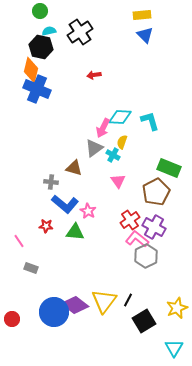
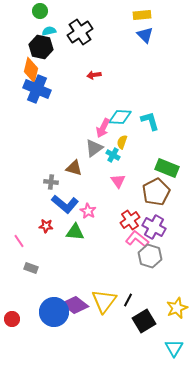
green rectangle: moved 2 px left
gray hexagon: moved 4 px right; rotated 15 degrees counterclockwise
